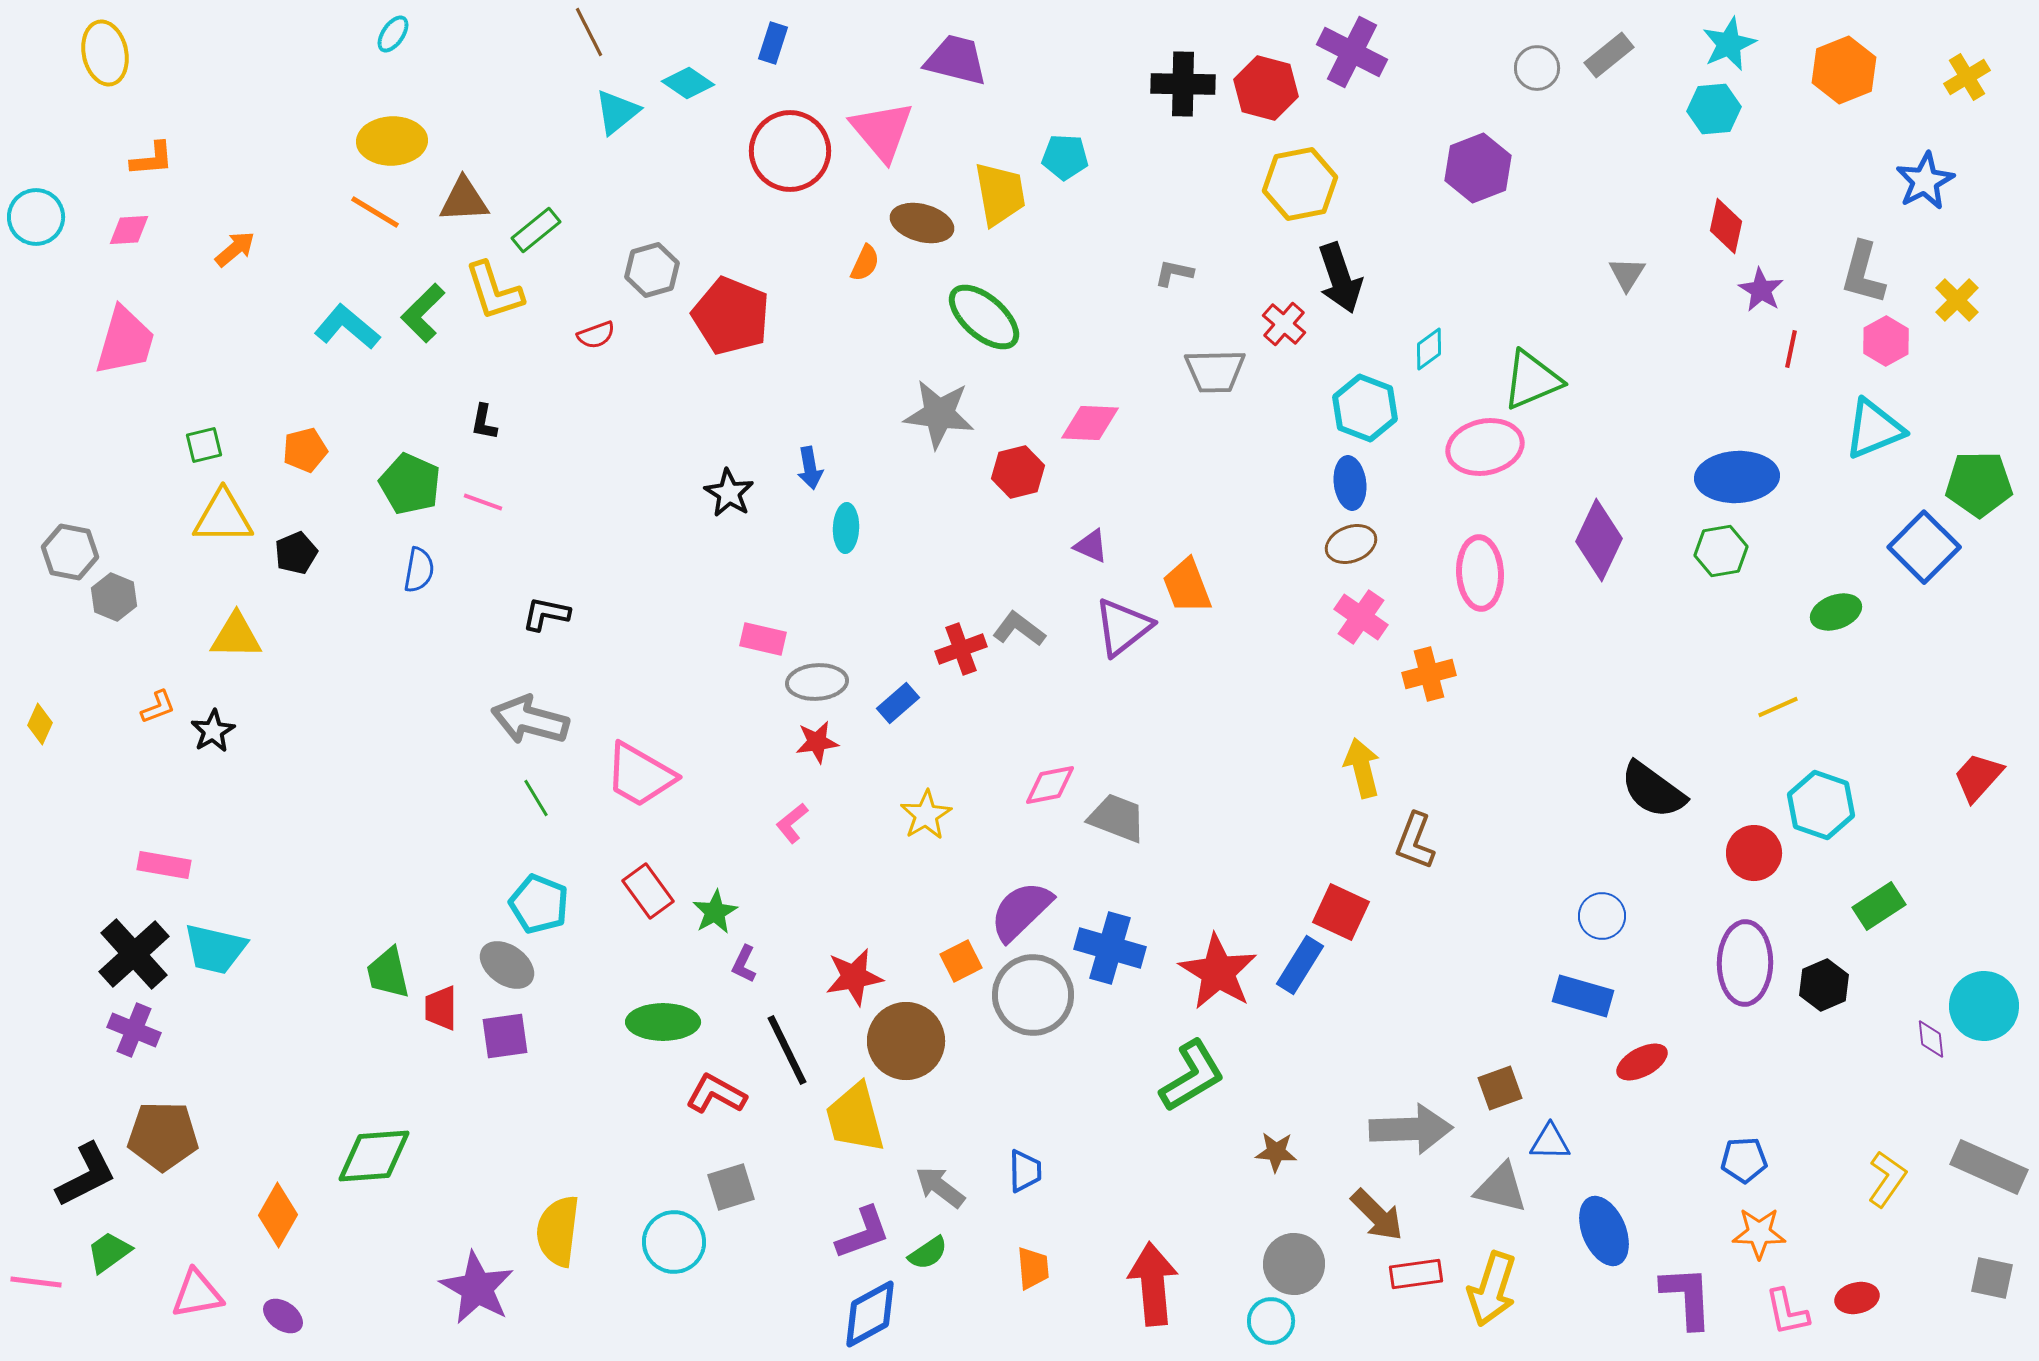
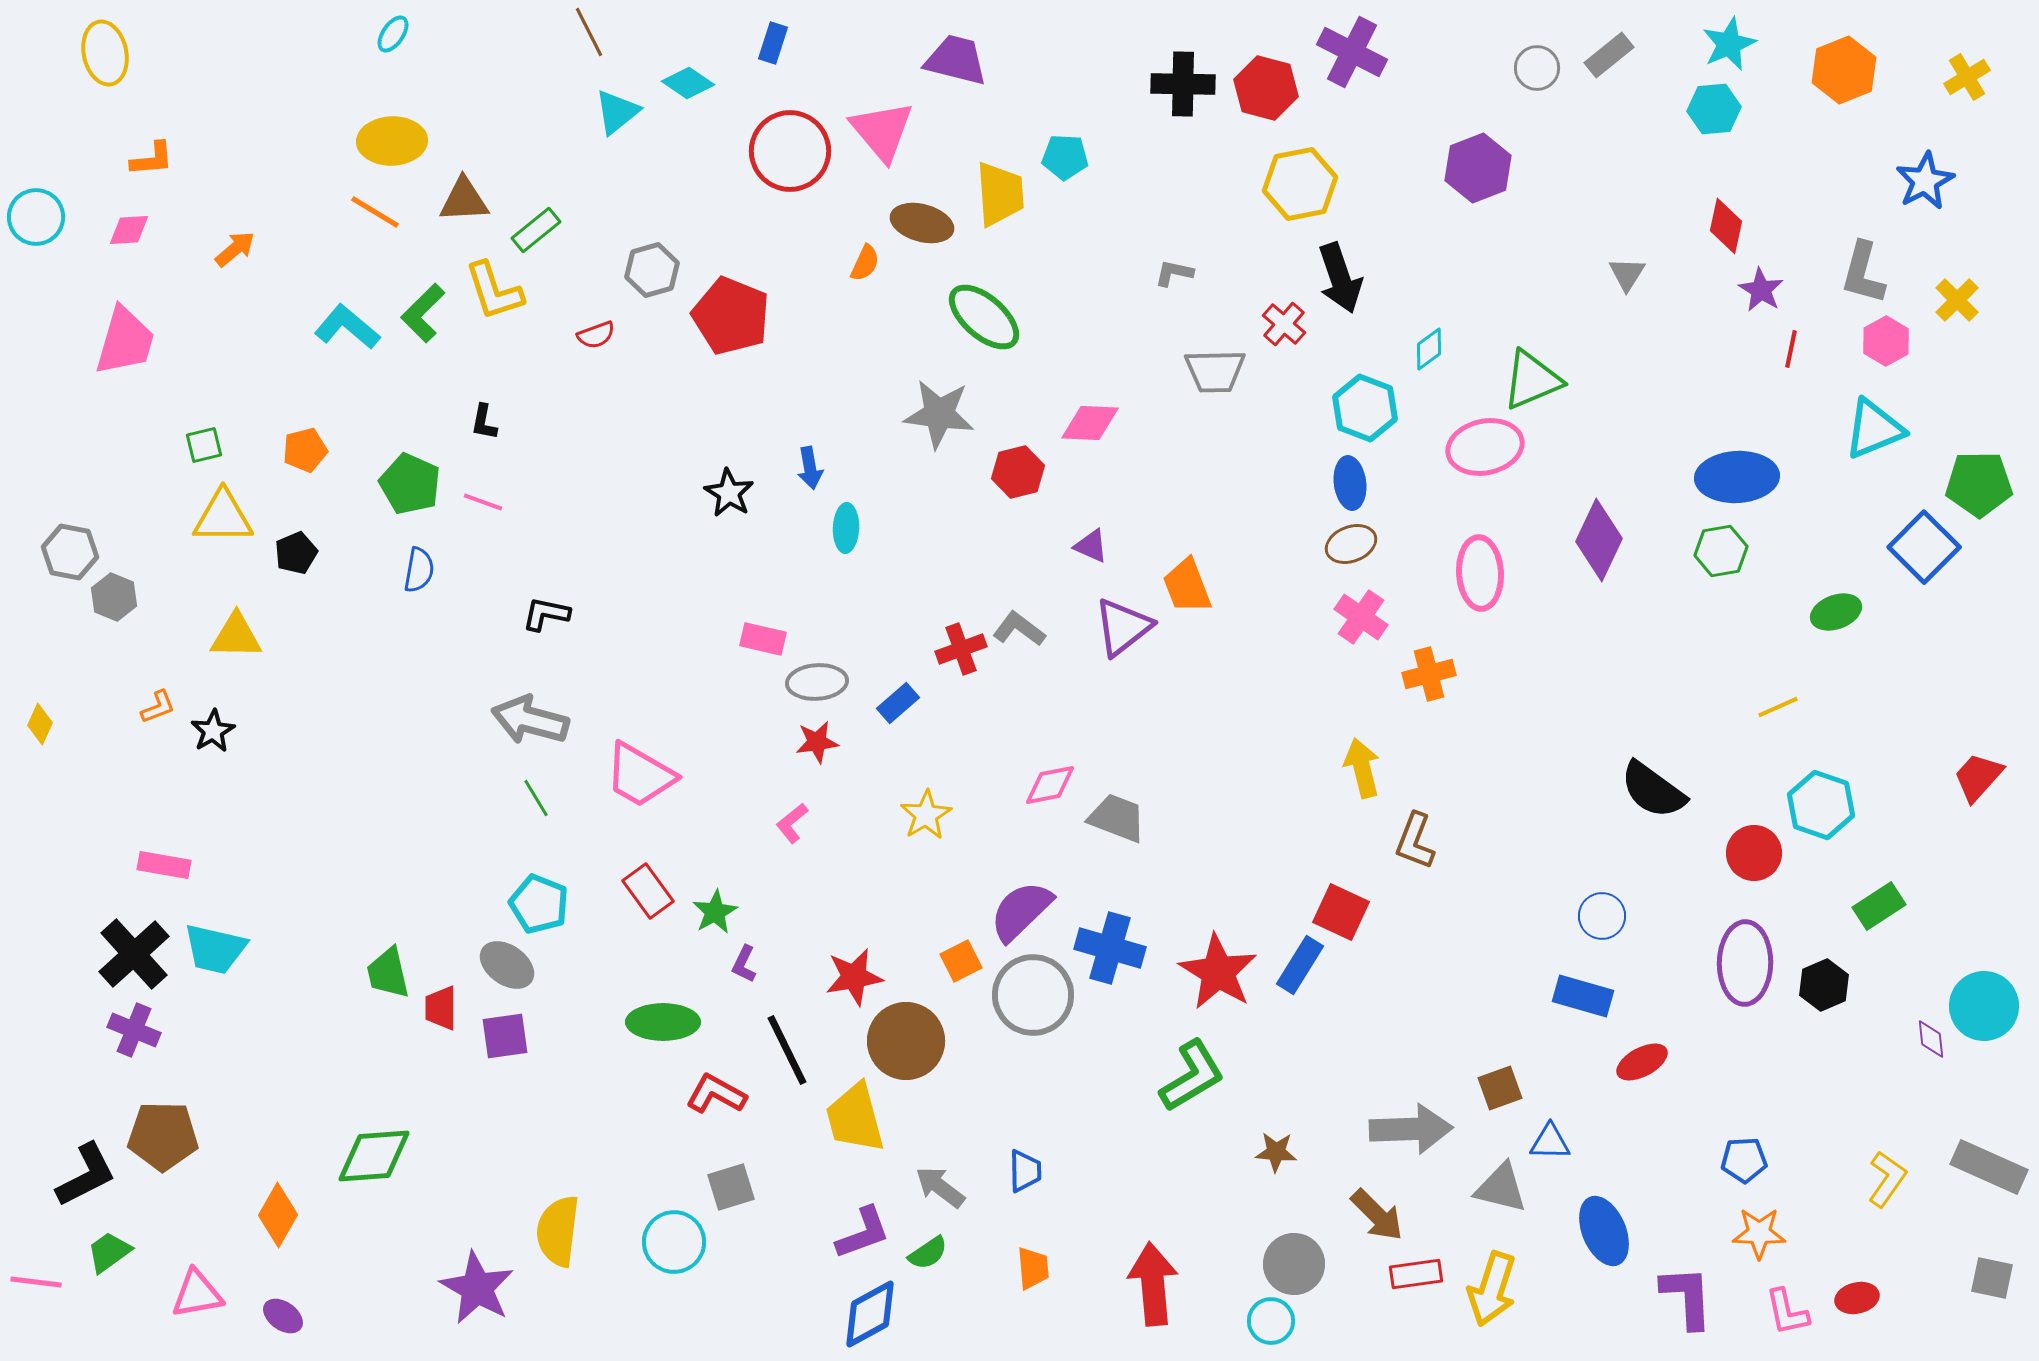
yellow trapezoid at (1000, 194): rotated 6 degrees clockwise
